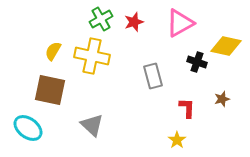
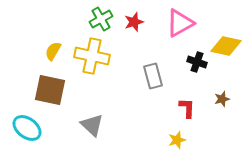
cyan ellipse: moved 1 px left
yellow star: rotated 18 degrees clockwise
